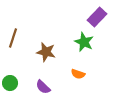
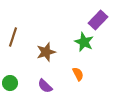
purple rectangle: moved 1 px right, 3 px down
brown line: moved 1 px up
brown star: rotated 30 degrees counterclockwise
orange semicircle: rotated 136 degrees counterclockwise
purple semicircle: moved 2 px right, 1 px up
